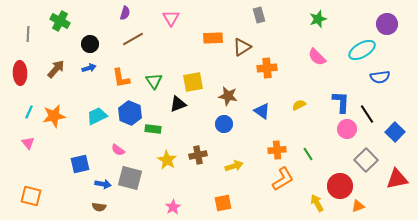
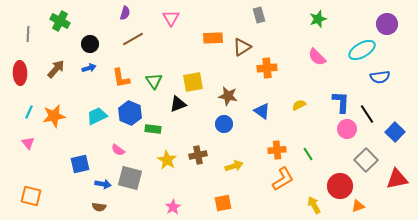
yellow arrow at (317, 203): moved 3 px left, 2 px down
